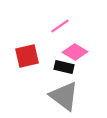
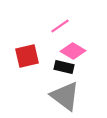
pink diamond: moved 2 px left, 1 px up
gray triangle: moved 1 px right
